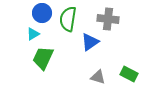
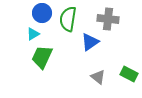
green trapezoid: moved 1 px left, 1 px up
gray triangle: rotated 21 degrees clockwise
